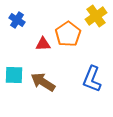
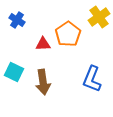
yellow cross: moved 3 px right, 1 px down
cyan square: moved 3 px up; rotated 24 degrees clockwise
brown arrow: rotated 130 degrees counterclockwise
